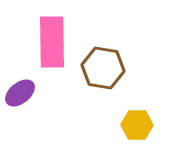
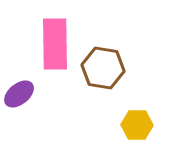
pink rectangle: moved 3 px right, 2 px down
purple ellipse: moved 1 px left, 1 px down
